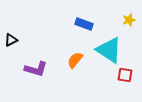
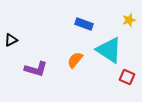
red square: moved 2 px right, 2 px down; rotated 14 degrees clockwise
